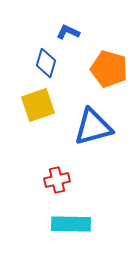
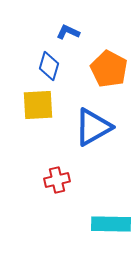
blue diamond: moved 3 px right, 3 px down
orange pentagon: rotated 12 degrees clockwise
yellow square: rotated 16 degrees clockwise
blue triangle: rotated 15 degrees counterclockwise
cyan rectangle: moved 40 px right
